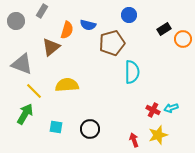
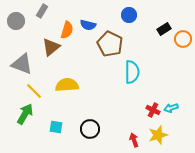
brown pentagon: moved 2 px left, 1 px down; rotated 30 degrees counterclockwise
